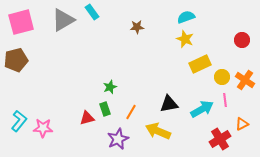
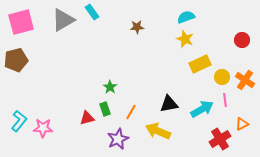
green star: rotated 16 degrees counterclockwise
